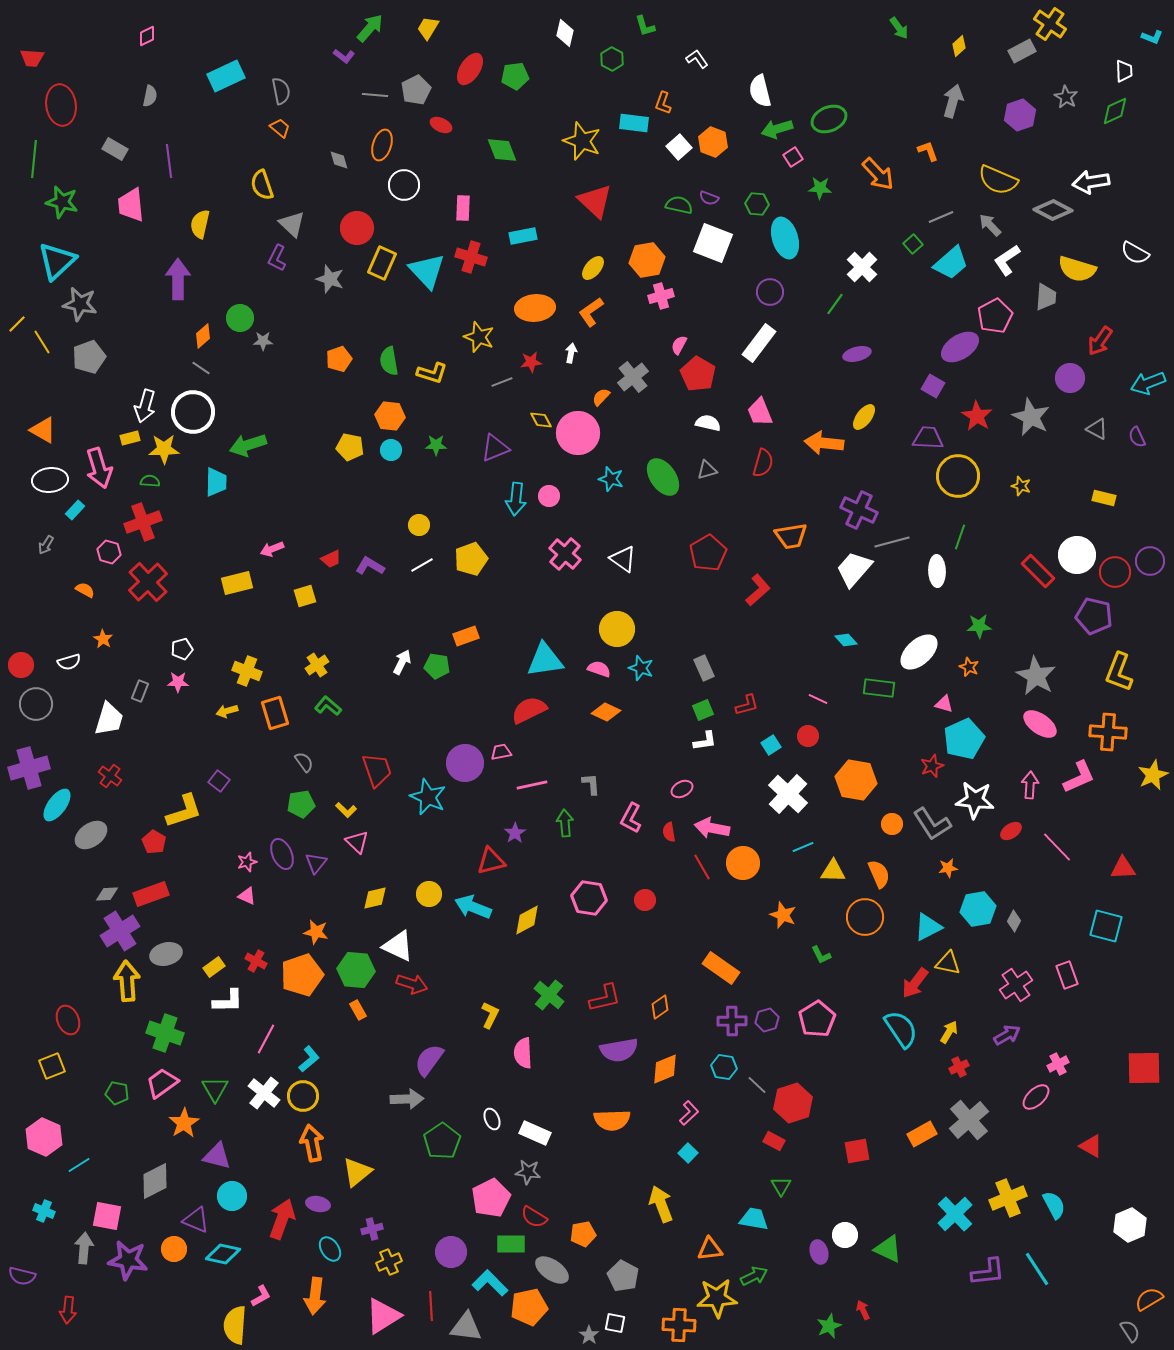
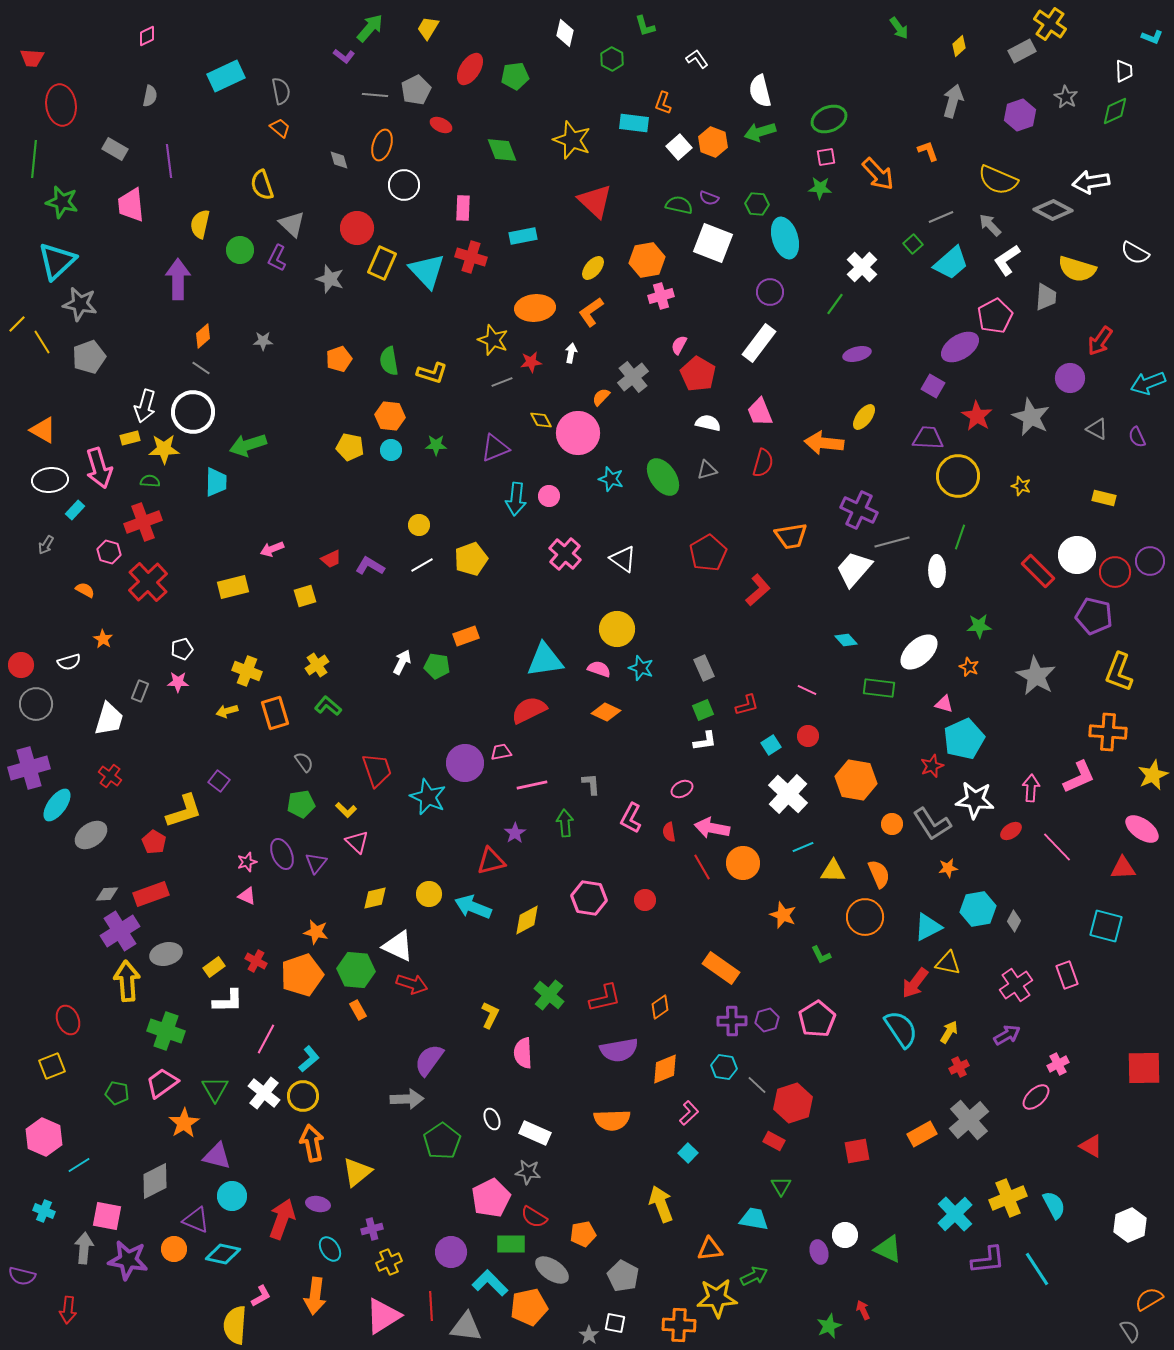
green arrow at (777, 129): moved 17 px left, 3 px down
yellow star at (582, 141): moved 10 px left, 1 px up
pink square at (793, 157): moved 33 px right; rotated 24 degrees clockwise
green circle at (240, 318): moved 68 px up
yellow star at (479, 337): moved 14 px right, 3 px down
yellow rectangle at (237, 583): moved 4 px left, 4 px down
pink line at (818, 699): moved 11 px left, 9 px up
pink ellipse at (1040, 724): moved 102 px right, 105 px down
pink arrow at (1030, 785): moved 1 px right, 3 px down
green cross at (165, 1033): moved 1 px right, 2 px up
purple L-shape at (988, 1272): moved 12 px up
